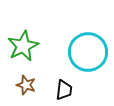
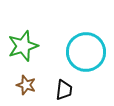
green star: rotated 8 degrees clockwise
cyan circle: moved 2 px left
